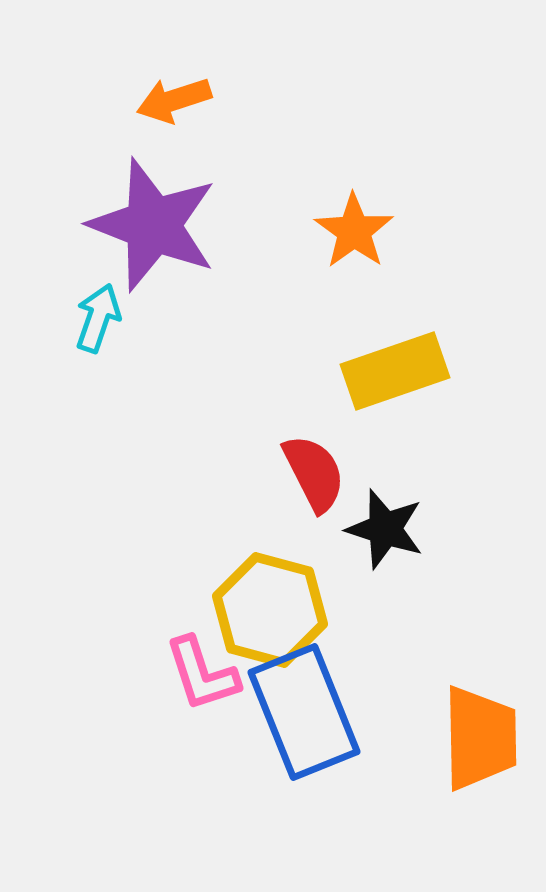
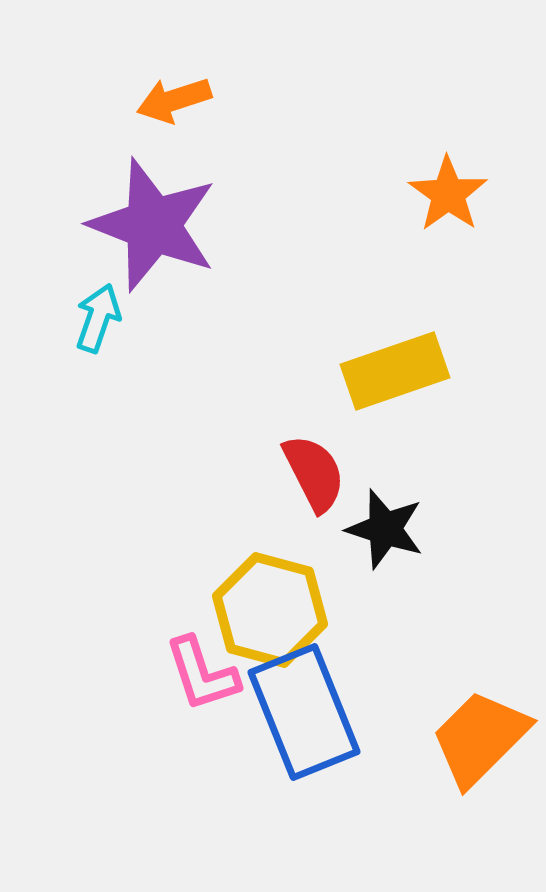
orange star: moved 94 px right, 37 px up
orange trapezoid: rotated 134 degrees counterclockwise
